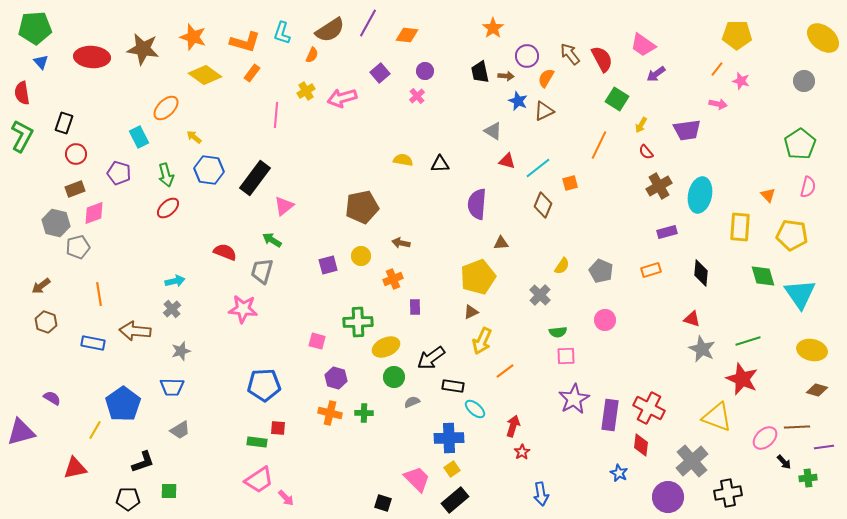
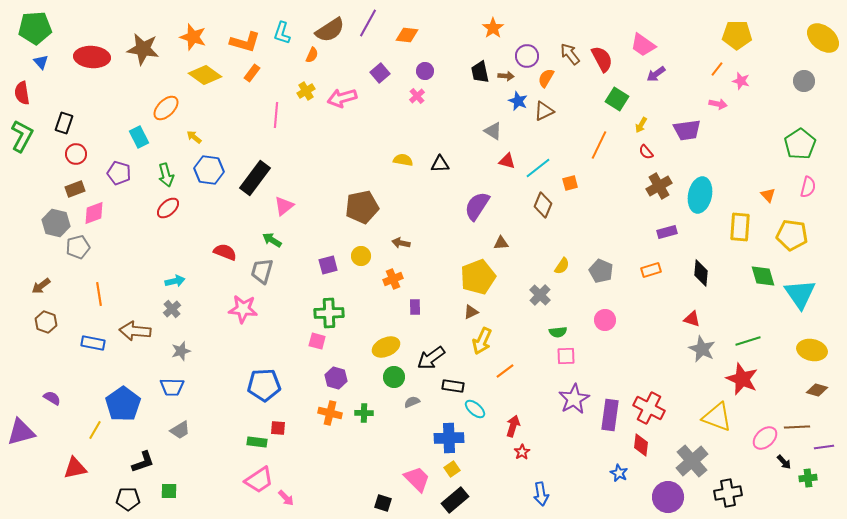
purple semicircle at (477, 204): moved 2 px down; rotated 28 degrees clockwise
green cross at (358, 322): moved 29 px left, 9 px up
